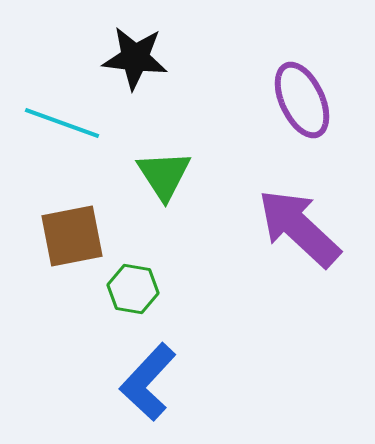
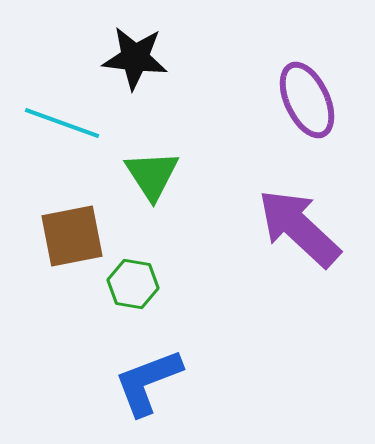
purple ellipse: moved 5 px right
green triangle: moved 12 px left
green hexagon: moved 5 px up
blue L-shape: rotated 26 degrees clockwise
